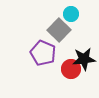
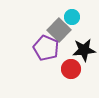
cyan circle: moved 1 px right, 3 px down
purple pentagon: moved 3 px right, 5 px up
black star: moved 9 px up
